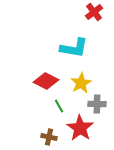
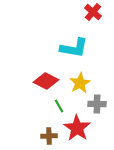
red cross: moved 1 px left; rotated 12 degrees counterclockwise
yellow star: moved 1 px left
red star: moved 3 px left
brown cross: moved 1 px up; rotated 14 degrees counterclockwise
